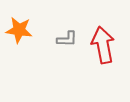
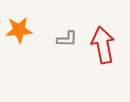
orange star: rotated 12 degrees counterclockwise
